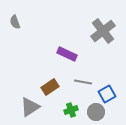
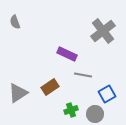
gray line: moved 7 px up
gray triangle: moved 12 px left, 14 px up
gray circle: moved 1 px left, 2 px down
